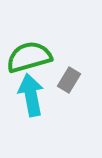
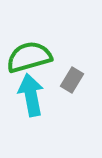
gray rectangle: moved 3 px right
